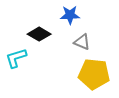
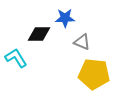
blue star: moved 5 px left, 3 px down
black diamond: rotated 30 degrees counterclockwise
cyan L-shape: rotated 75 degrees clockwise
